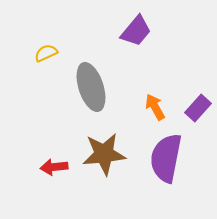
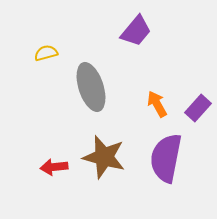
yellow semicircle: rotated 10 degrees clockwise
orange arrow: moved 2 px right, 3 px up
brown star: moved 3 px down; rotated 21 degrees clockwise
